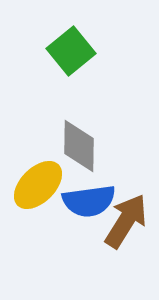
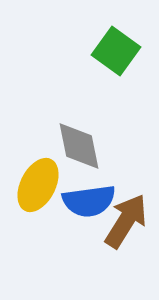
green square: moved 45 px right; rotated 15 degrees counterclockwise
gray diamond: rotated 12 degrees counterclockwise
yellow ellipse: rotated 18 degrees counterclockwise
